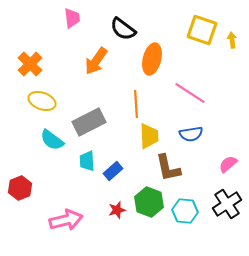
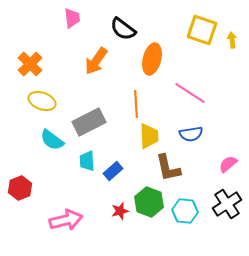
red star: moved 3 px right, 1 px down
